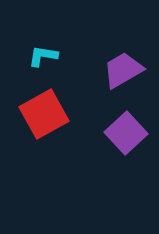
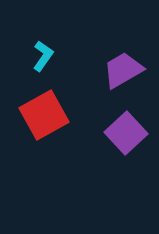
cyan L-shape: rotated 116 degrees clockwise
red square: moved 1 px down
